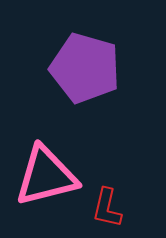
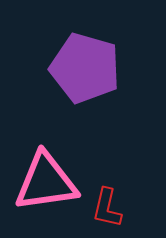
pink triangle: moved 6 px down; rotated 6 degrees clockwise
